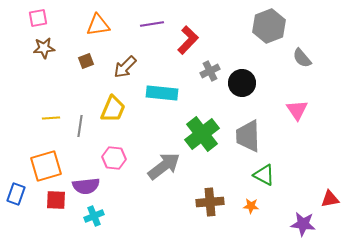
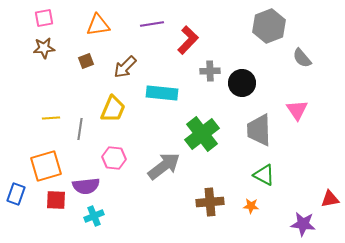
pink square: moved 6 px right
gray cross: rotated 24 degrees clockwise
gray line: moved 3 px down
gray trapezoid: moved 11 px right, 6 px up
